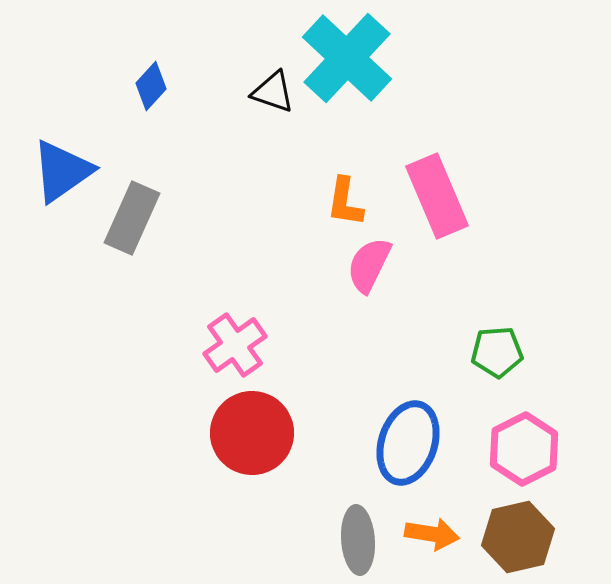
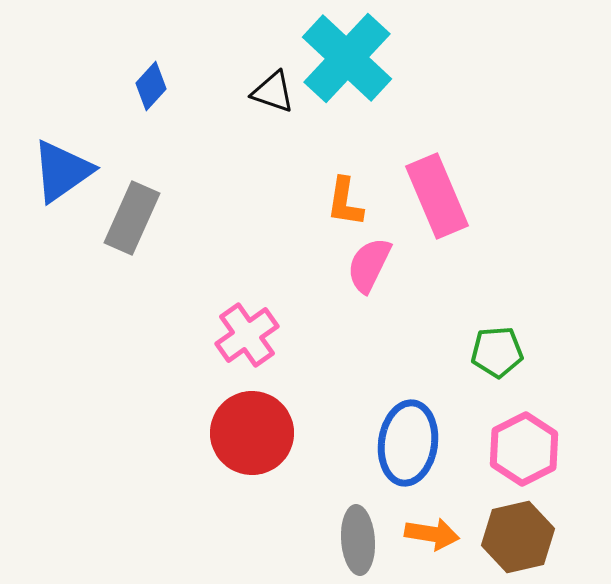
pink cross: moved 12 px right, 10 px up
blue ellipse: rotated 10 degrees counterclockwise
